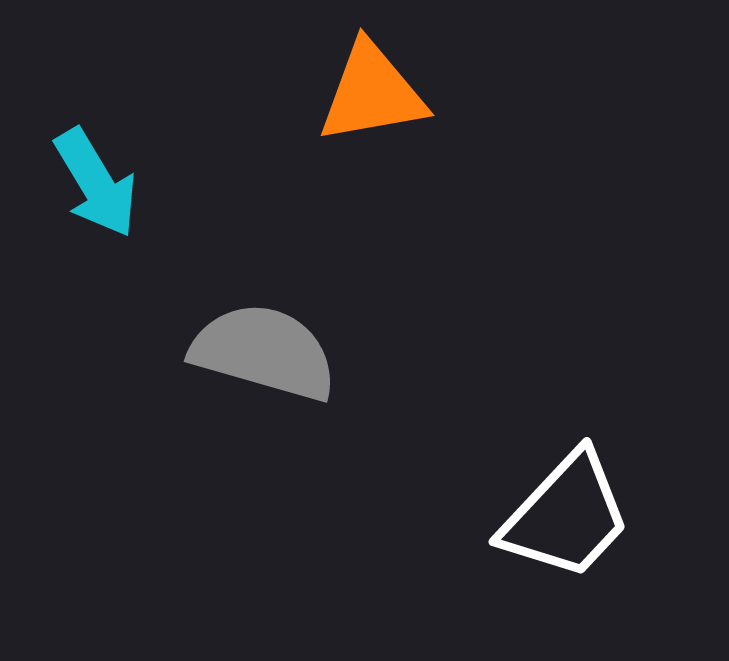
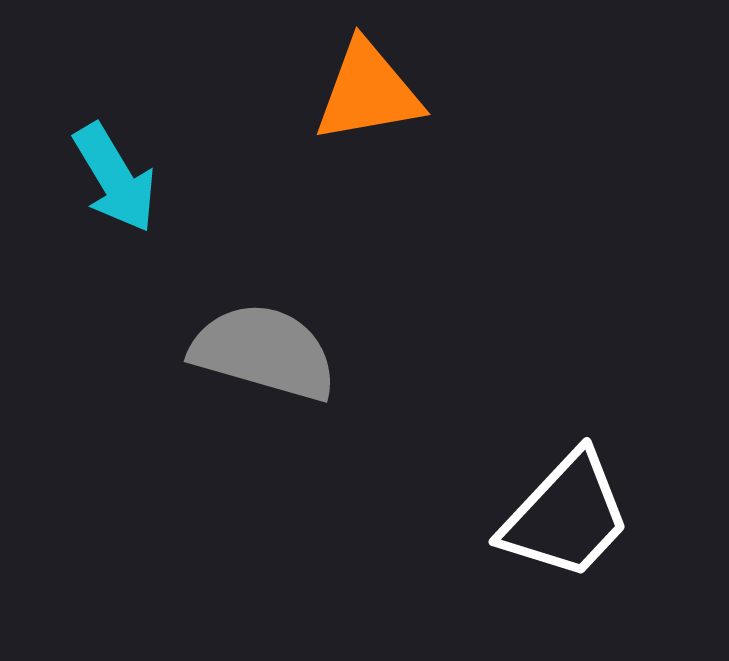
orange triangle: moved 4 px left, 1 px up
cyan arrow: moved 19 px right, 5 px up
